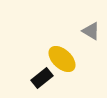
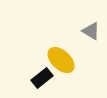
yellow ellipse: moved 1 px left, 1 px down
